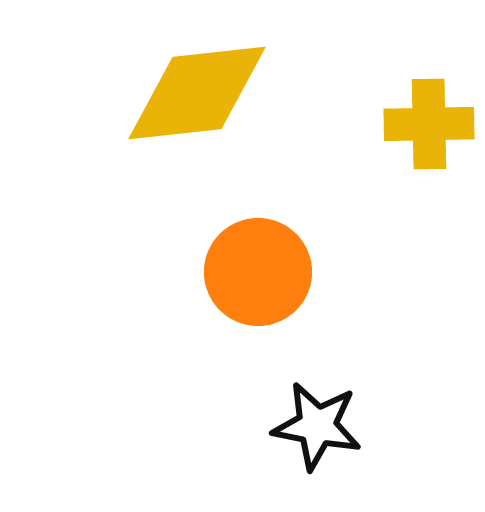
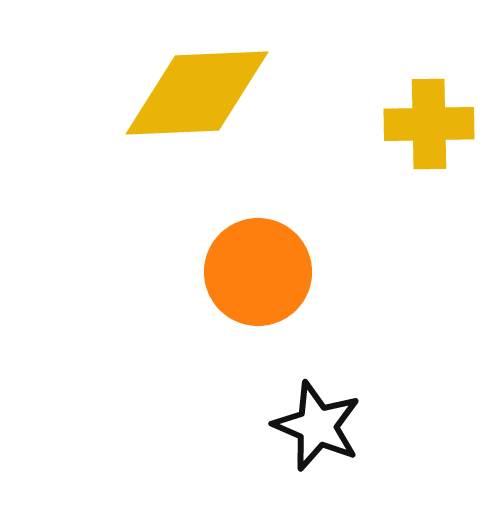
yellow diamond: rotated 4 degrees clockwise
black star: rotated 12 degrees clockwise
